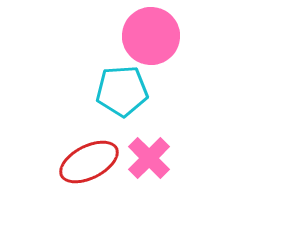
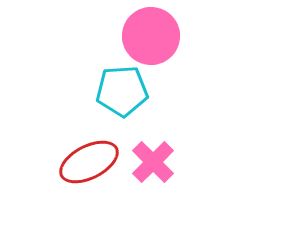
pink cross: moved 4 px right, 4 px down
